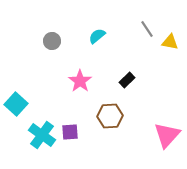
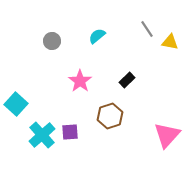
brown hexagon: rotated 15 degrees counterclockwise
cyan cross: rotated 12 degrees clockwise
